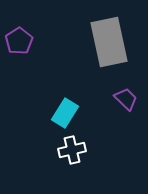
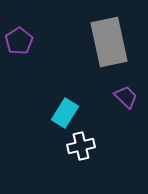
purple trapezoid: moved 2 px up
white cross: moved 9 px right, 4 px up
